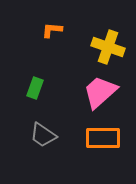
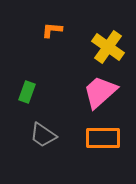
yellow cross: rotated 16 degrees clockwise
green rectangle: moved 8 px left, 4 px down
